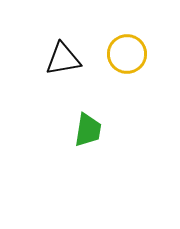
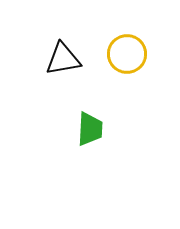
green trapezoid: moved 2 px right, 1 px up; rotated 6 degrees counterclockwise
